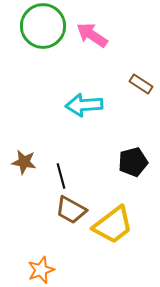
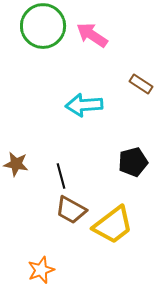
brown star: moved 8 px left, 2 px down
